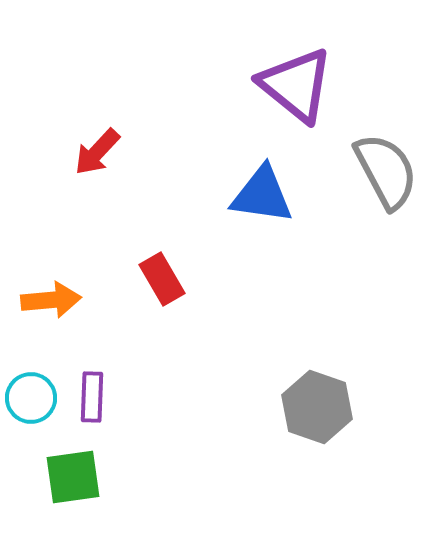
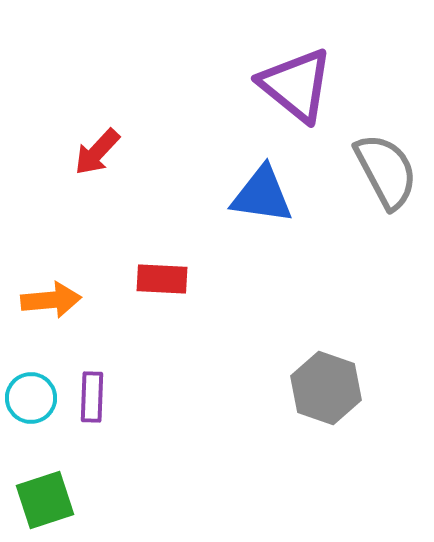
red rectangle: rotated 57 degrees counterclockwise
gray hexagon: moved 9 px right, 19 px up
green square: moved 28 px left, 23 px down; rotated 10 degrees counterclockwise
